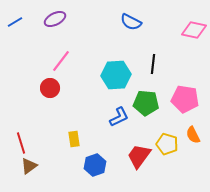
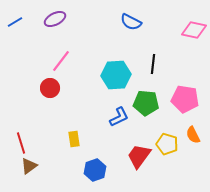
blue hexagon: moved 5 px down
